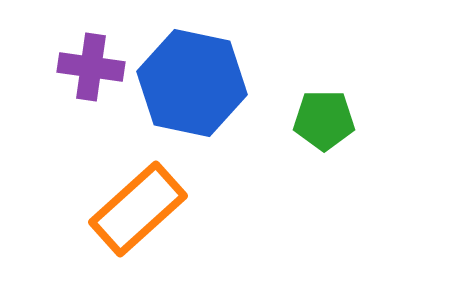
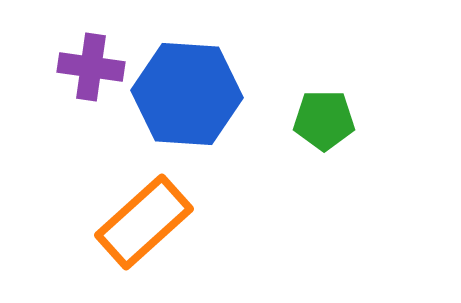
blue hexagon: moved 5 px left, 11 px down; rotated 8 degrees counterclockwise
orange rectangle: moved 6 px right, 13 px down
